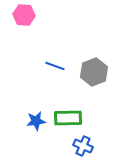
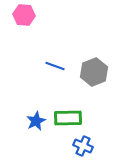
blue star: rotated 18 degrees counterclockwise
